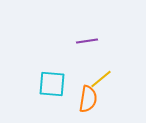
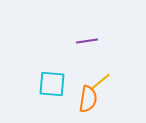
yellow line: moved 1 px left, 3 px down
